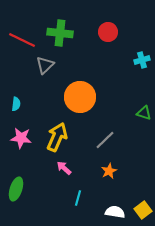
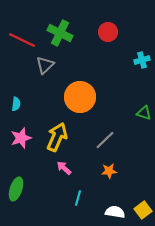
green cross: rotated 20 degrees clockwise
pink star: rotated 25 degrees counterclockwise
orange star: rotated 21 degrees clockwise
